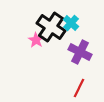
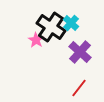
purple cross: rotated 15 degrees clockwise
red line: rotated 12 degrees clockwise
